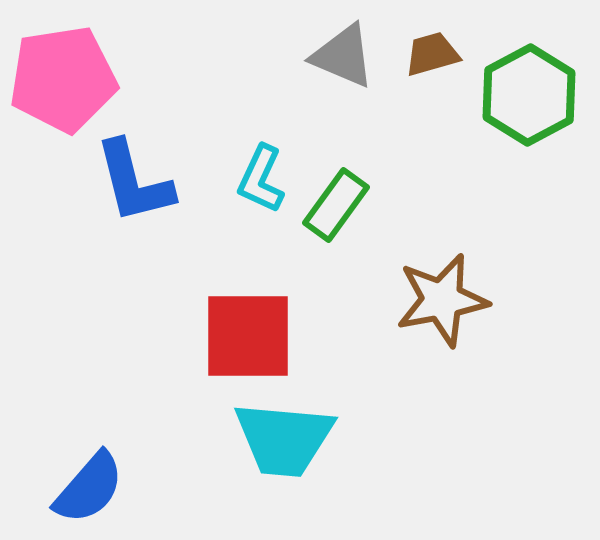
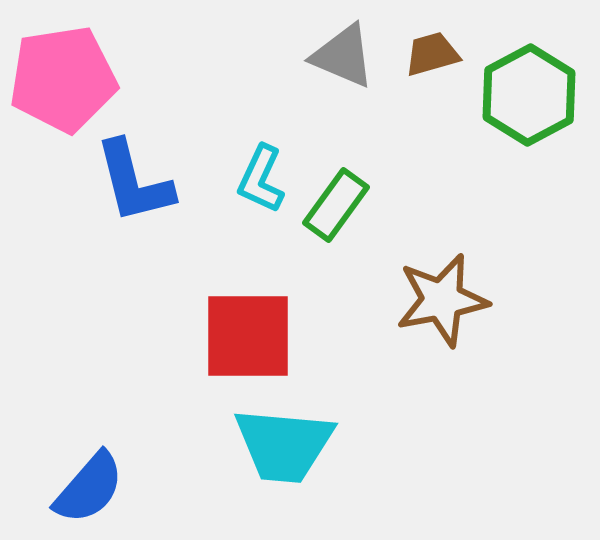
cyan trapezoid: moved 6 px down
